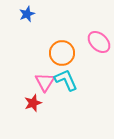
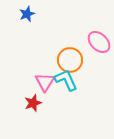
orange circle: moved 8 px right, 7 px down
